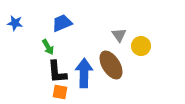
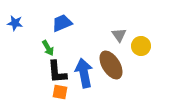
green arrow: moved 1 px down
blue arrow: rotated 12 degrees counterclockwise
